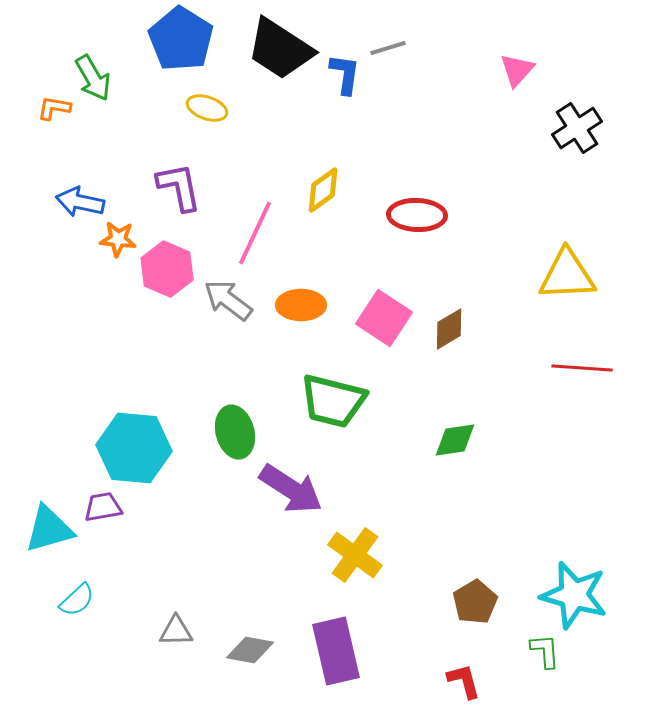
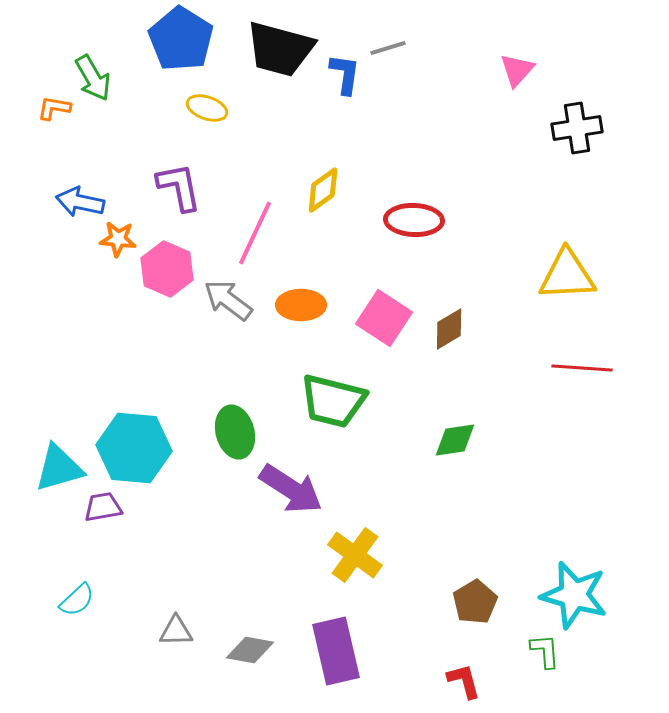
black trapezoid: rotated 18 degrees counterclockwise
black cross: rotated 24 degrees clockwise
red ellipse: moved 3 px left, 5 px down
cyan triangle: moved 10 px right, 61 px up
